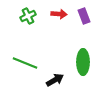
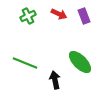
red arrow: rotated 21 degrees clockwise
green ellipse: moved 3 px left; rotated 45 degrees counterclockwise
black arrow: rotated 72 degrees counterclockwise
